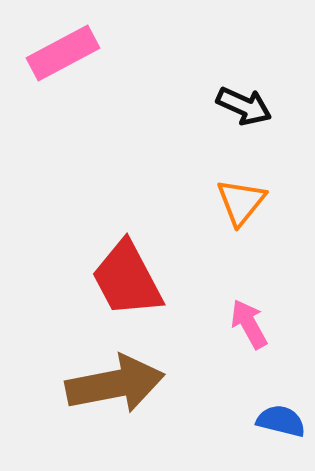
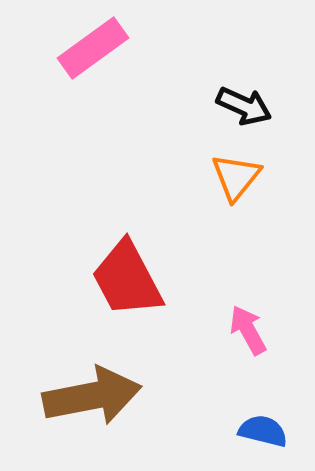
pink rectangle: moved 30 px right, 5 px up; rotated 8 degrees counterclockwise
orange triangle: moved 5 px left, 25 px up
pink arrow: moved 1 px left, 6 px down
brown arrow: moved 23 px left, 12 px down
blue semicircle: moved 18 px left, 10 px down
